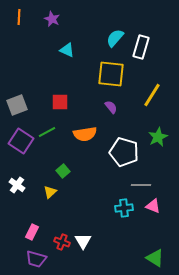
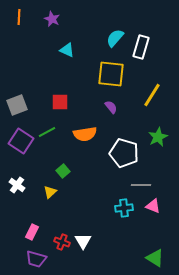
white pentagon: moved 1 px down
